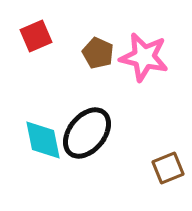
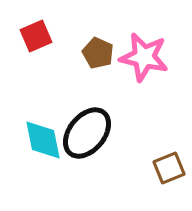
brown square: moved 1 px right
